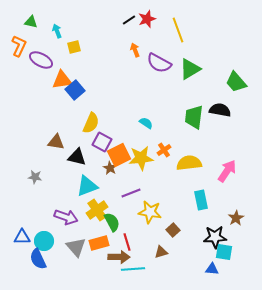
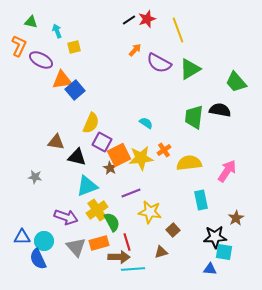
orange arrow at (135, 50): rotated 64 degrees clockwise
blue triangle at (212, 269): moved 2 px left
